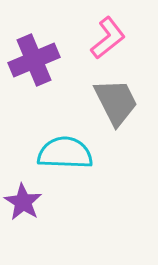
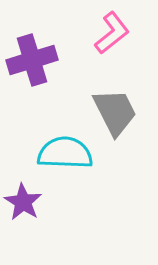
pink L-shape: moved 4 px right, 5 px up
purple cross: moved 2 px left; rotated 6 degrees clockwise
gray trapezoid: moved 1 px left, 10 px down
